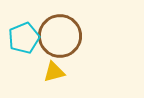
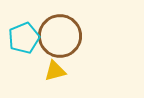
yellow triangle: moved 1 px right, 1 px up
